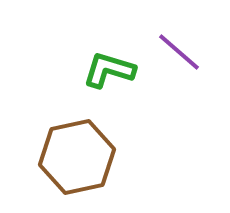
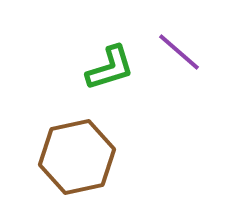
green L-shape: moved 1 px right, 2 px up; rotated 146 degrees clockwise
